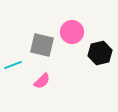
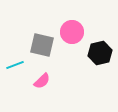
cyan line: moved 2 px right
